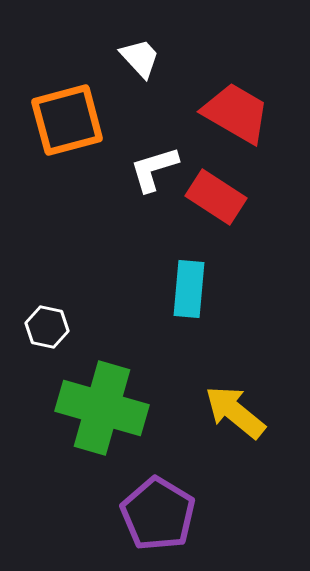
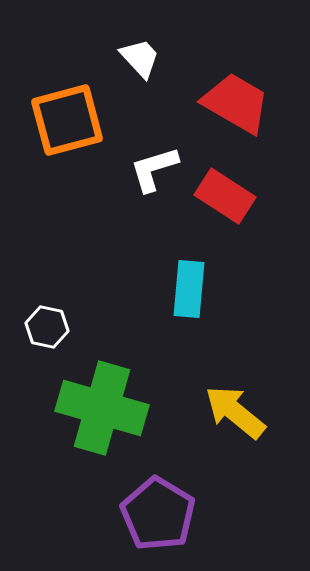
red trapezoid: moved 10 px up
red rectangle: moved 9 px right, 1 px up
